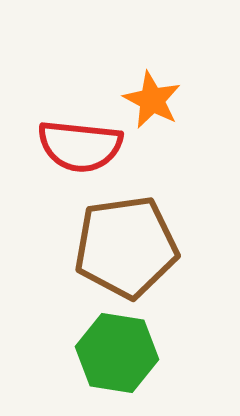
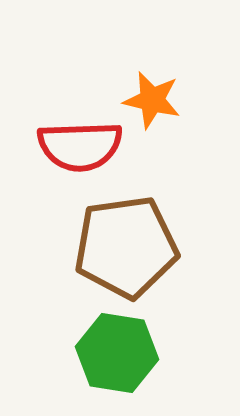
orange star: rotated 14 degrees counterclockwise
red semicircle: rotated 8 degrees counterclockwise
